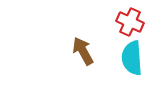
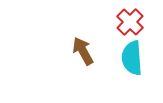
red cross: rotated 20 degrees clockwise
